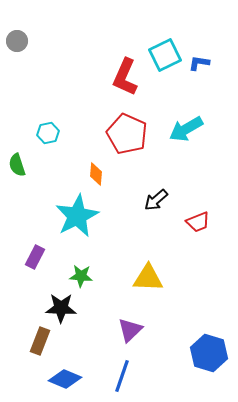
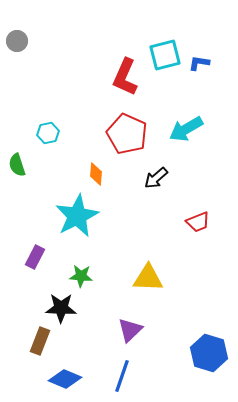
cyan square: rotated 12 degrees clockwise
black arrow: moved 22 px up
